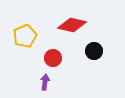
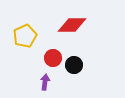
red diamond: rotated 12 degrees counterclockwise
black circle: moved 20 px left, 14 px down
